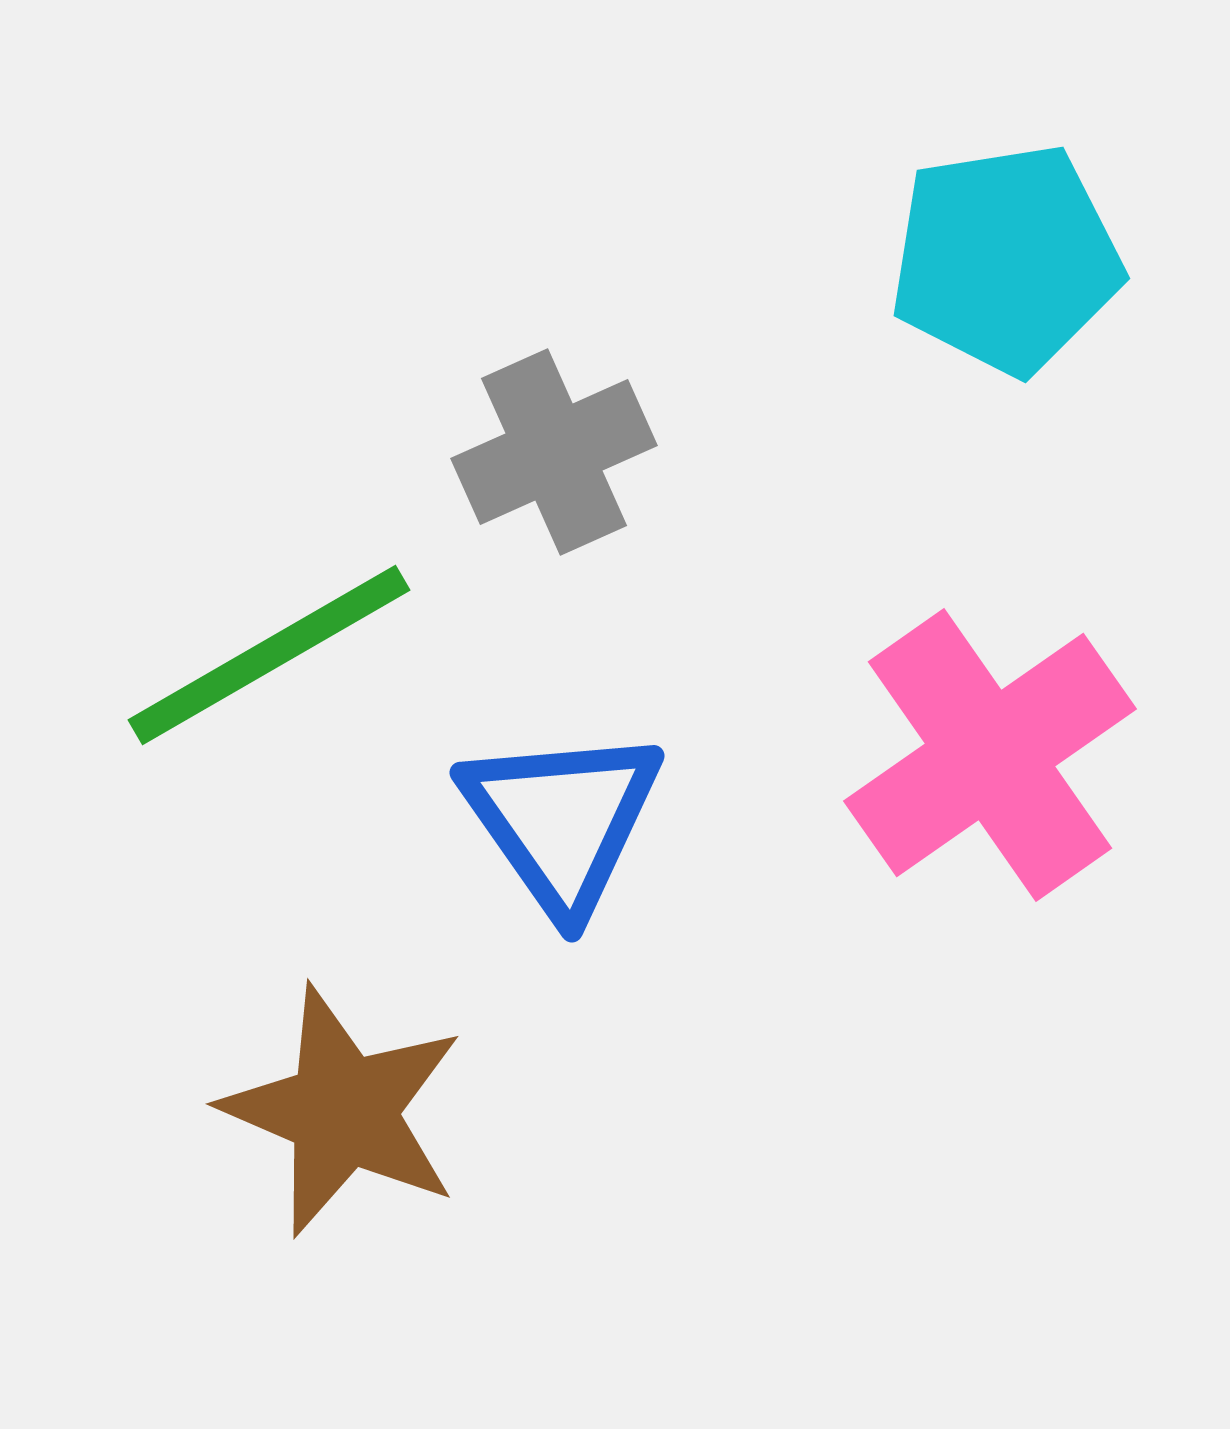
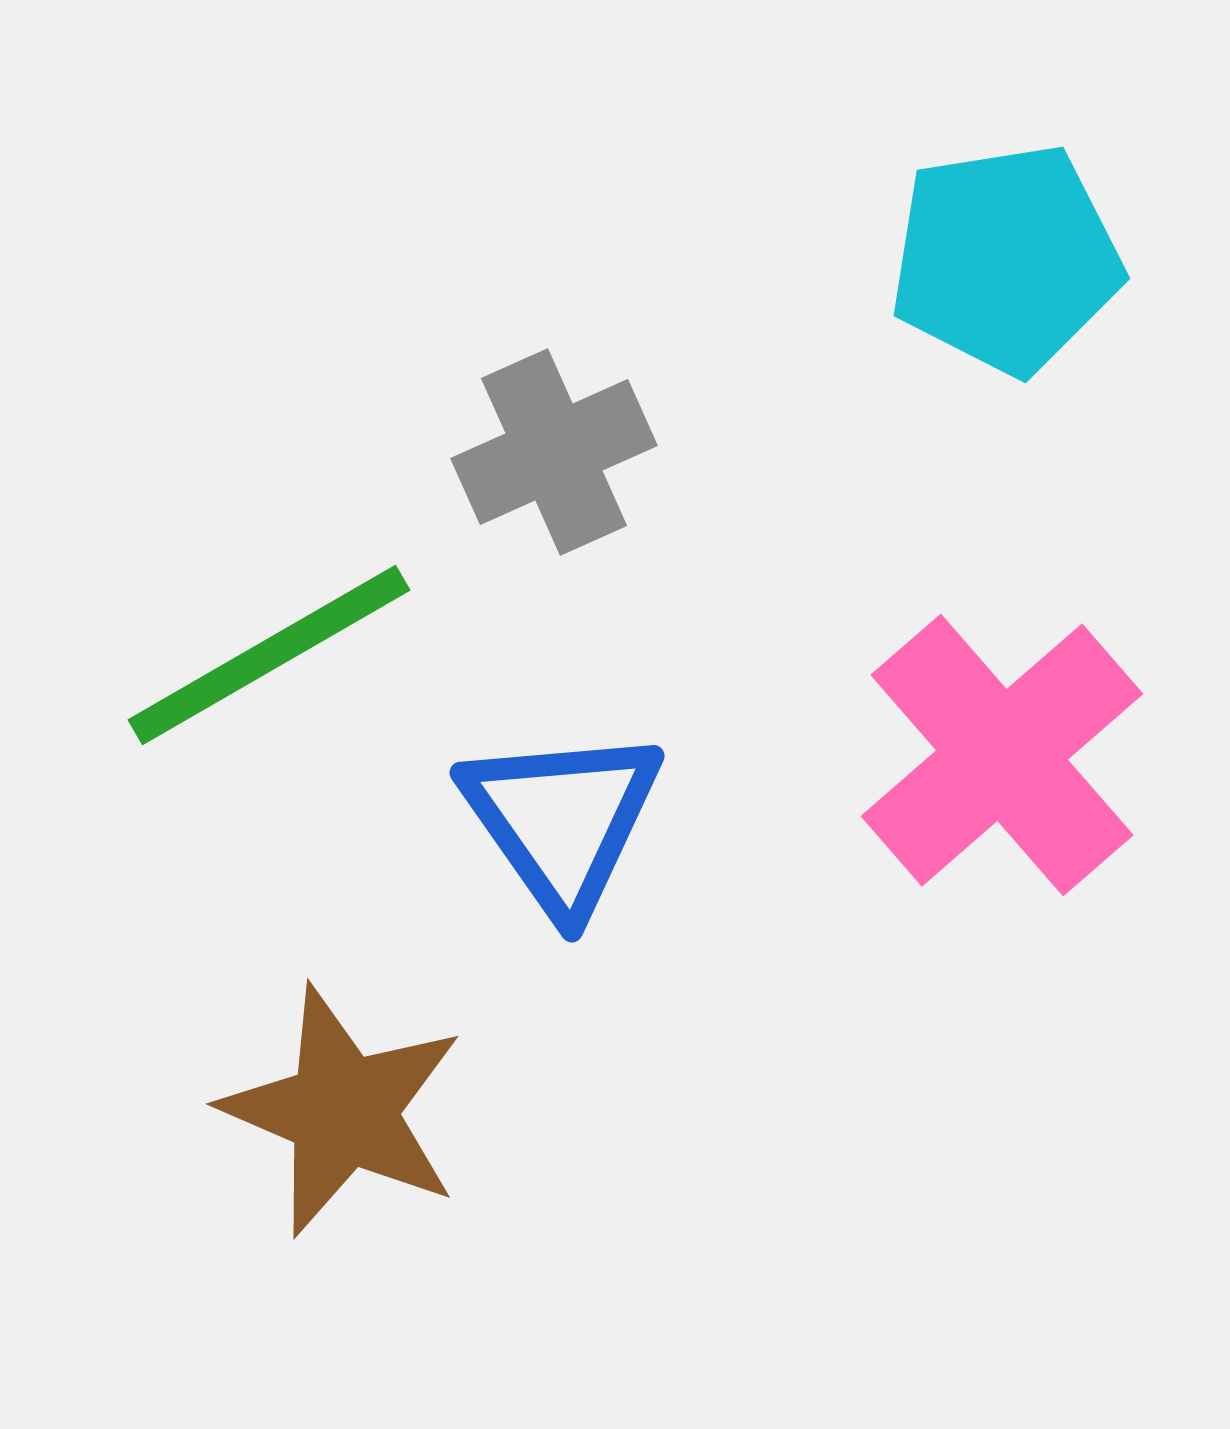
pink cross: moved 12 px right; rotated 6 degrees counterclockwise
